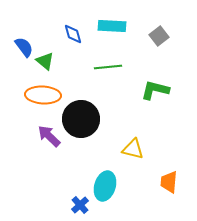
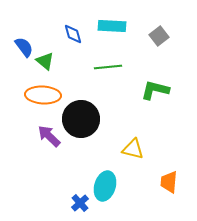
blue cross: moved 2 px up
